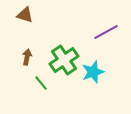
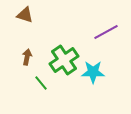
cyan star: rotated 20 degrees clockwise
